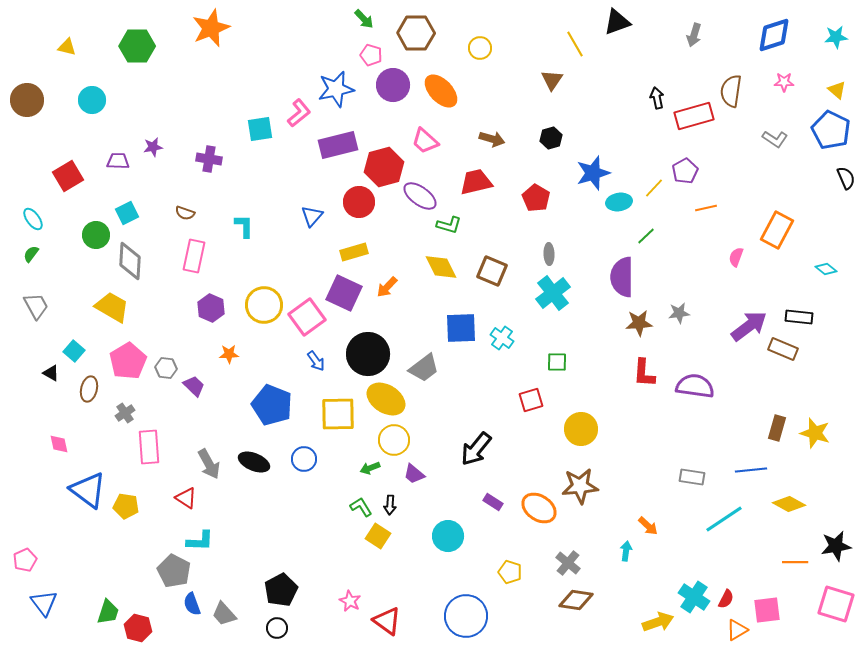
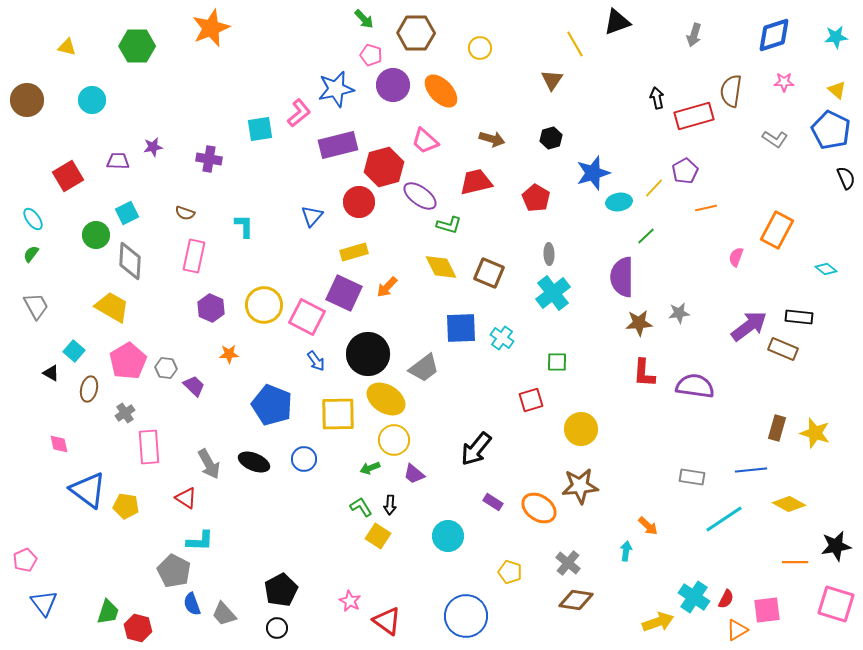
brown square at (492, 271): moved 3 px left, 2 px down
pink square at (307, 317): rotated 27 degrees counterclockwise
